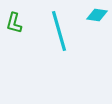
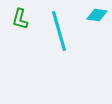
green L-shape: moved 6 px right, 4 px up
